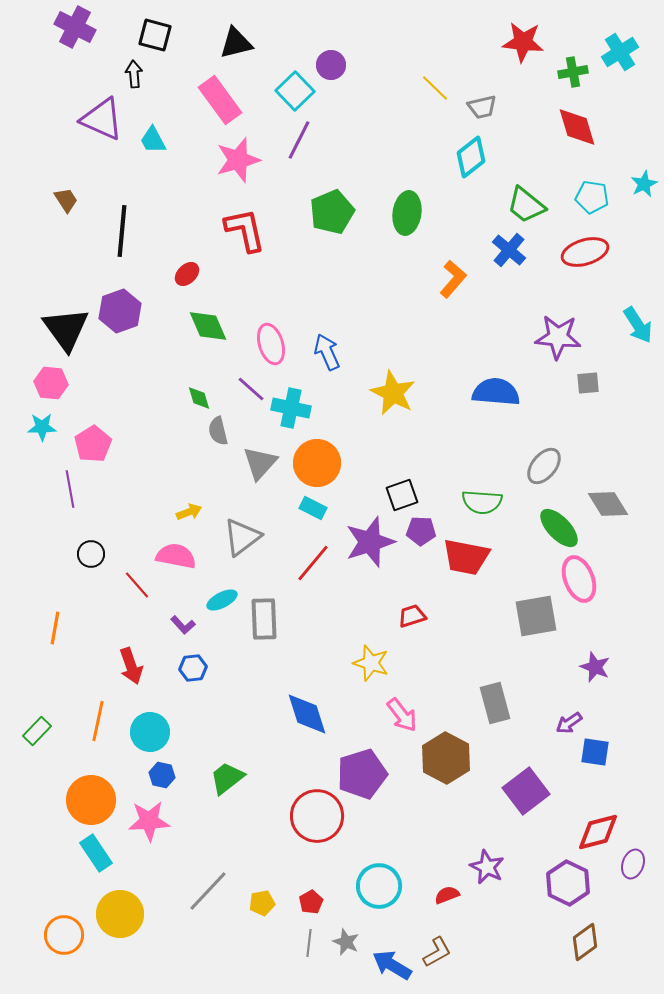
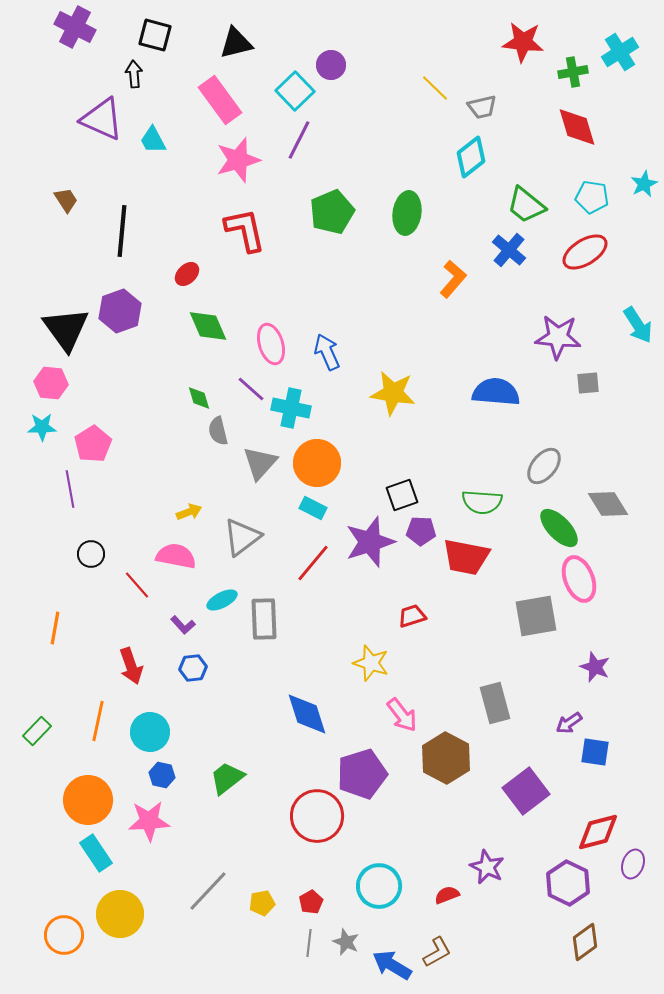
red ellipse at (585, 252): rotated 15 degrees counterclockwise
yellow star at (393, 393): rotated 18 degrees counterclockwise
orange circle at (91, 800): moved 3 px left
